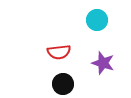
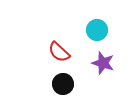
cyan circle: moved 10 px down
red semicircle: rotated 50 degrees clockwise
